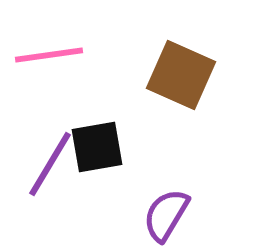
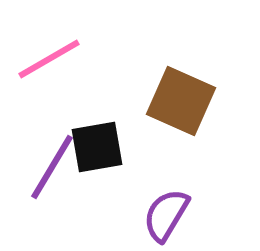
pink line: moved 4 px down; rotated 22 degrees counterclockwise
brown square: moved 26 px down
purple line: moved 2 px right, 3 px down
